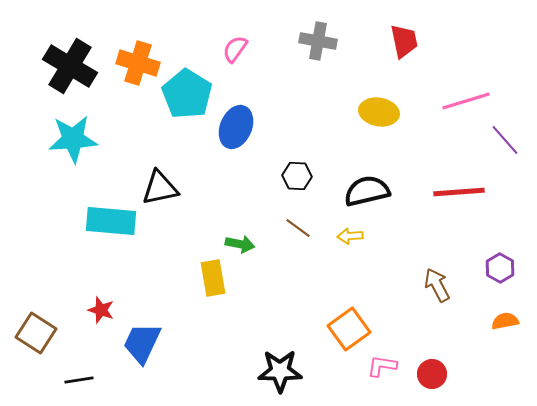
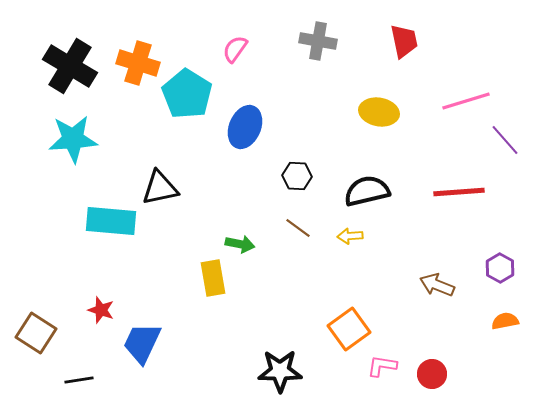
blue ellipse: moved 9 px right
brown arrow: rotated 40 degrees counterclockwise
